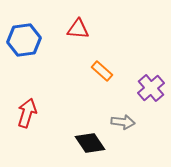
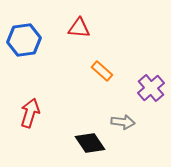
red triangle: moved 1 px right, 1 px up
red arrow: moved 3 px right
